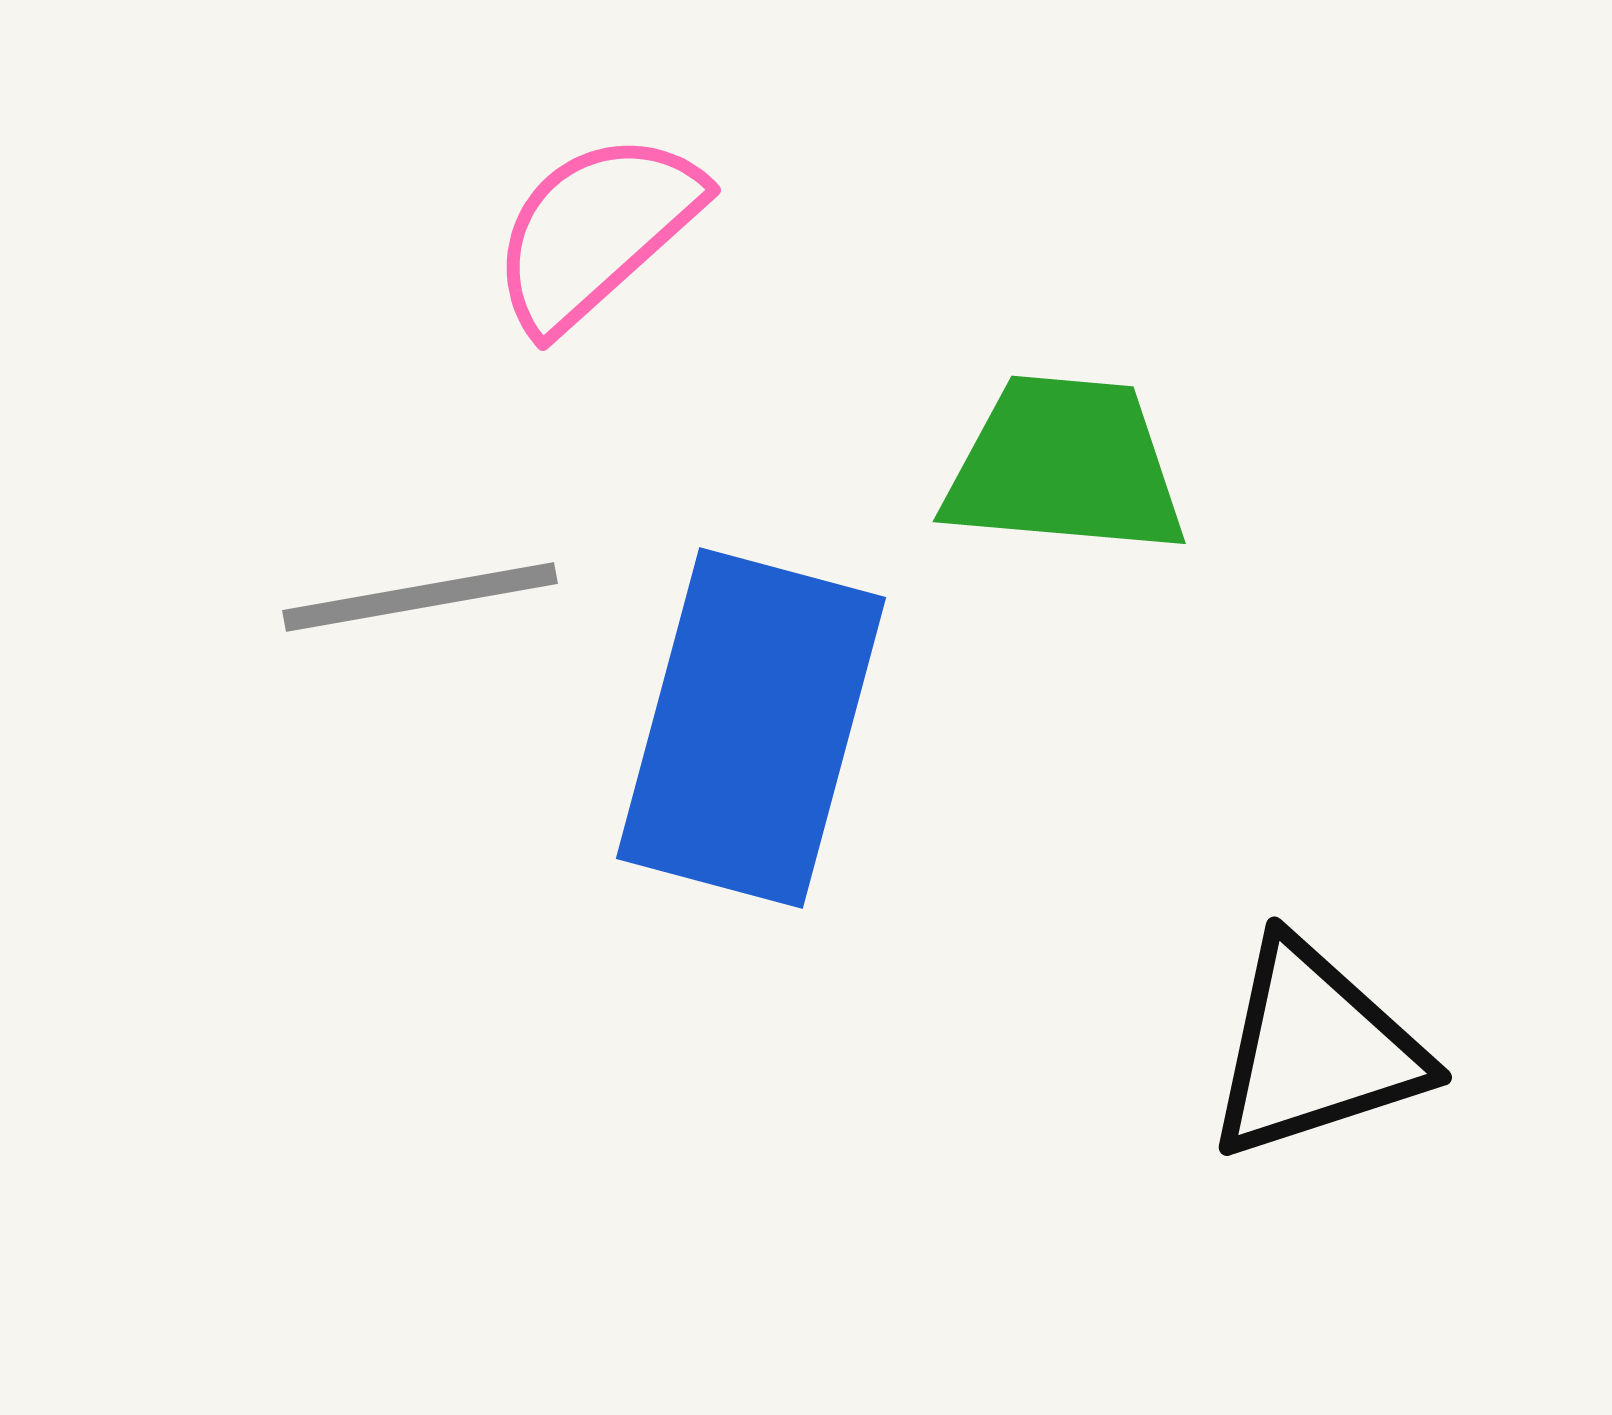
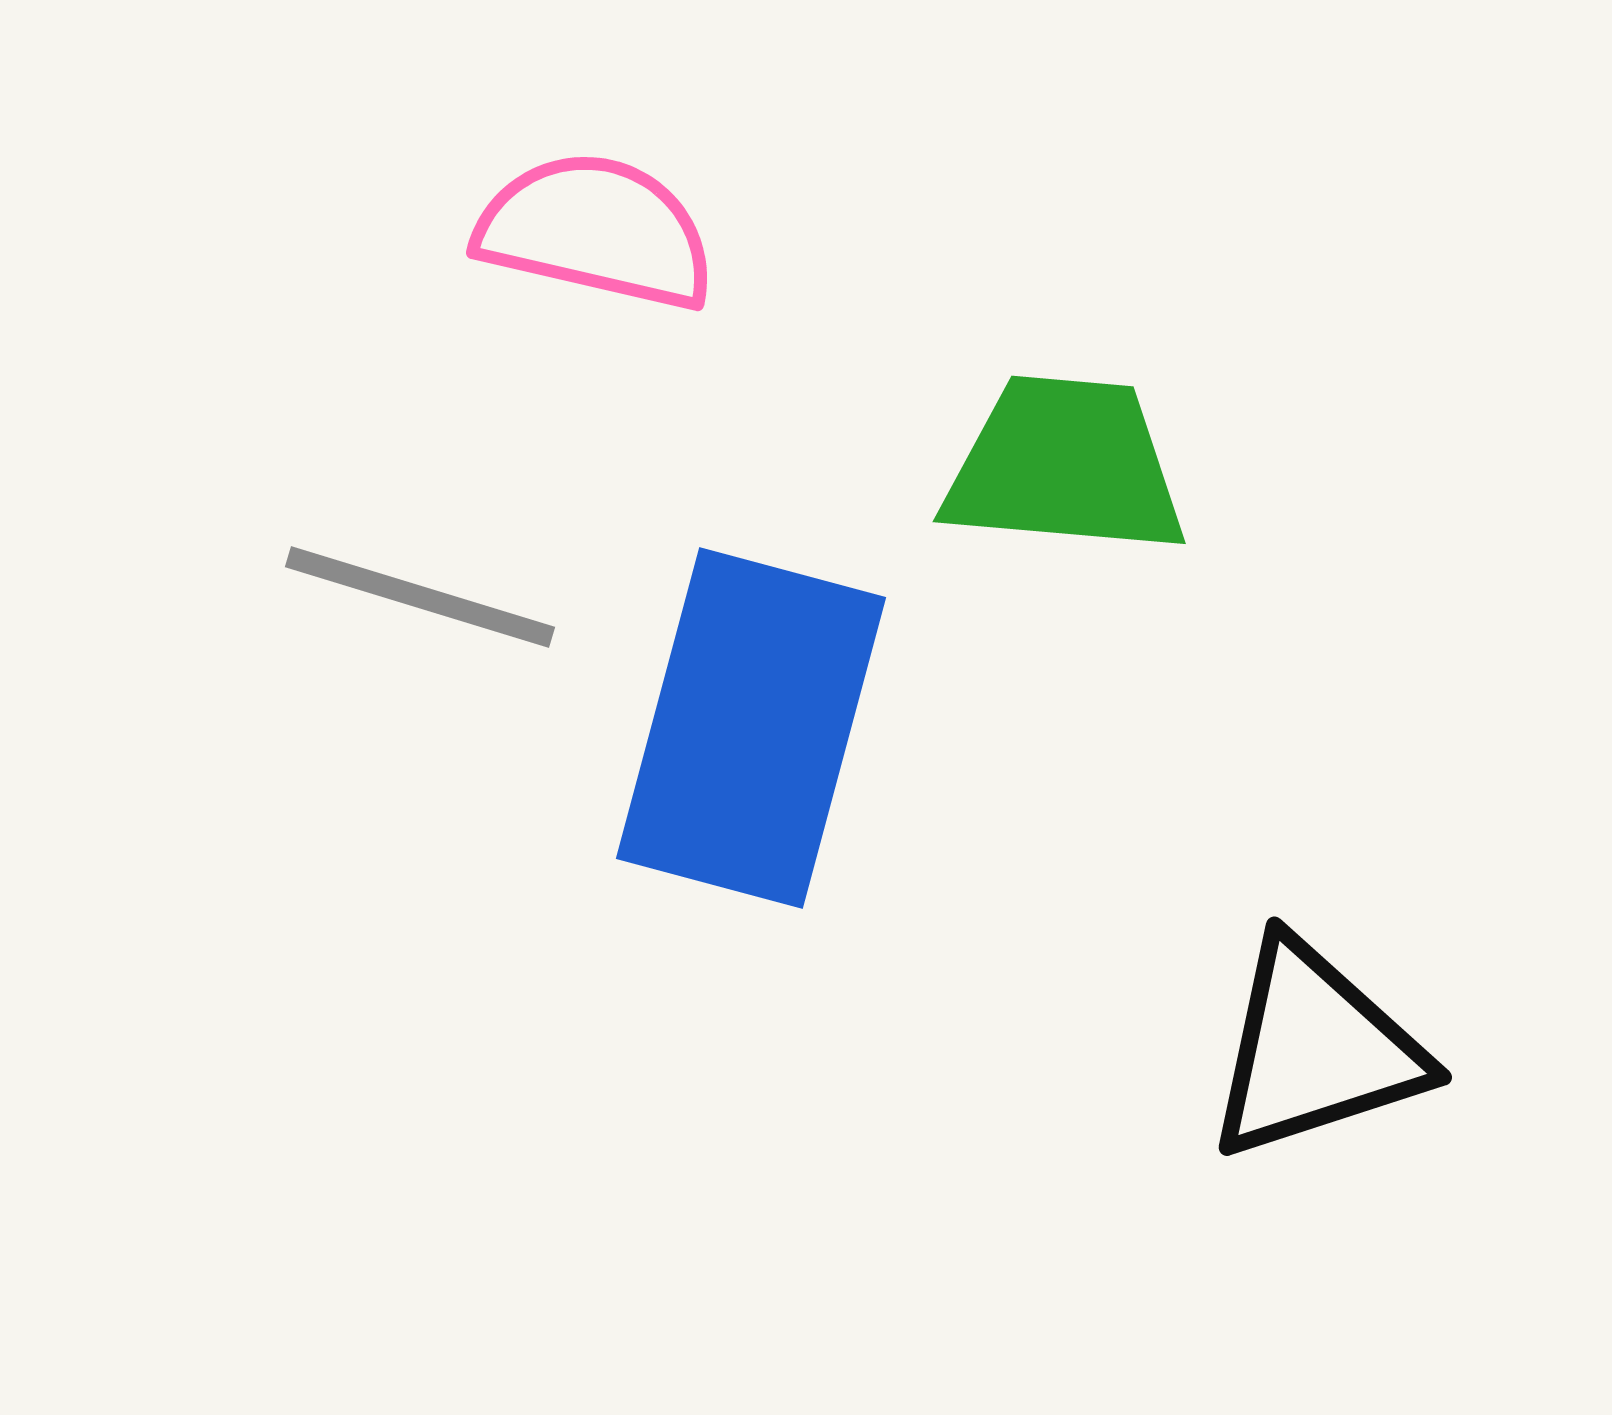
pink semicircle: rotated 55 degrees clockwise
gray line: rotated 27 degrees clockwise
